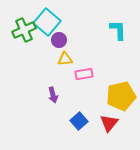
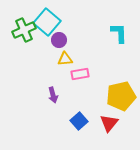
cyan L-shape: moved 1 px right, 3 px down
pink rectangle: moved 4 px left
